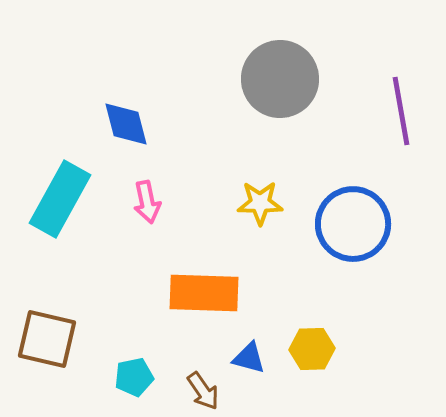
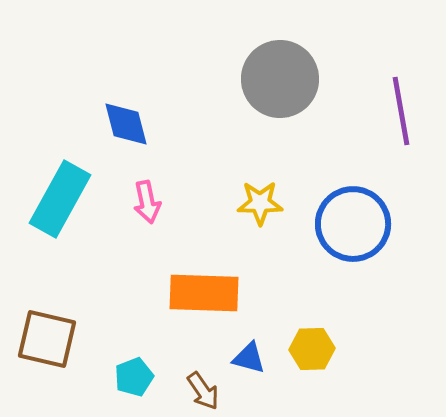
cyan pentagon: rotated 9 degrees counterclockwise
